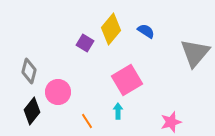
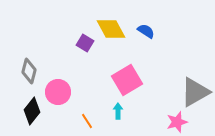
yellow diamond: rotated 68 degrees counterclockwise
gray triangle: moved 39 px down; rotated 20 degrees clockwise
pink star: moved 6 px right
